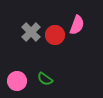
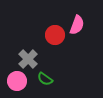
gray cross: moved 3 px left, 27 px down
